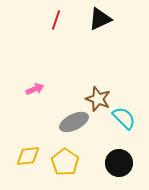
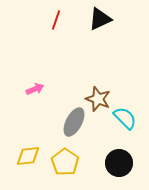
cyan semicircle: moved 1 px right
gray ellipse: rotated 36 degrees counterclockwise
